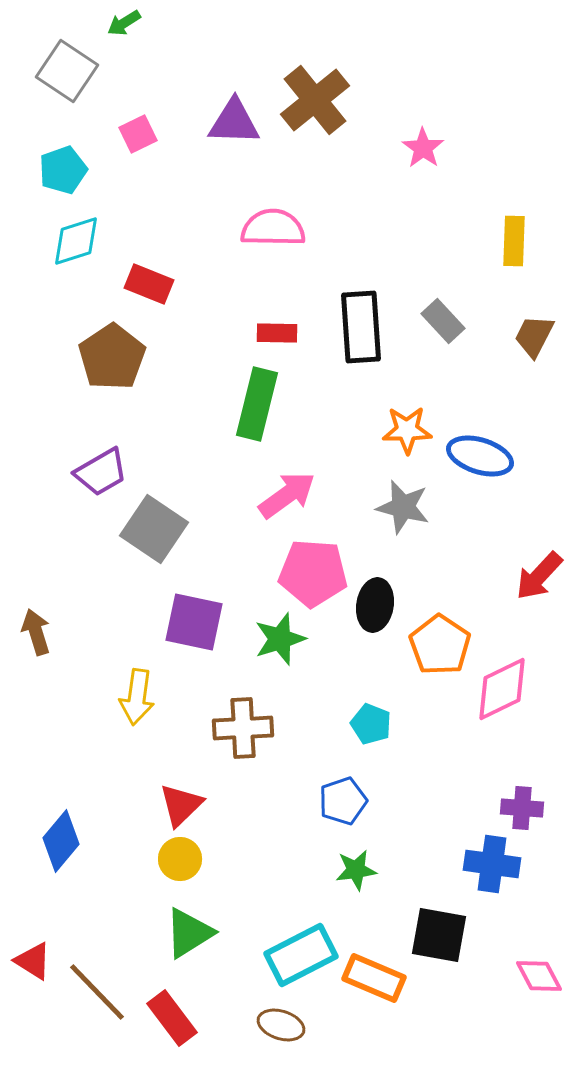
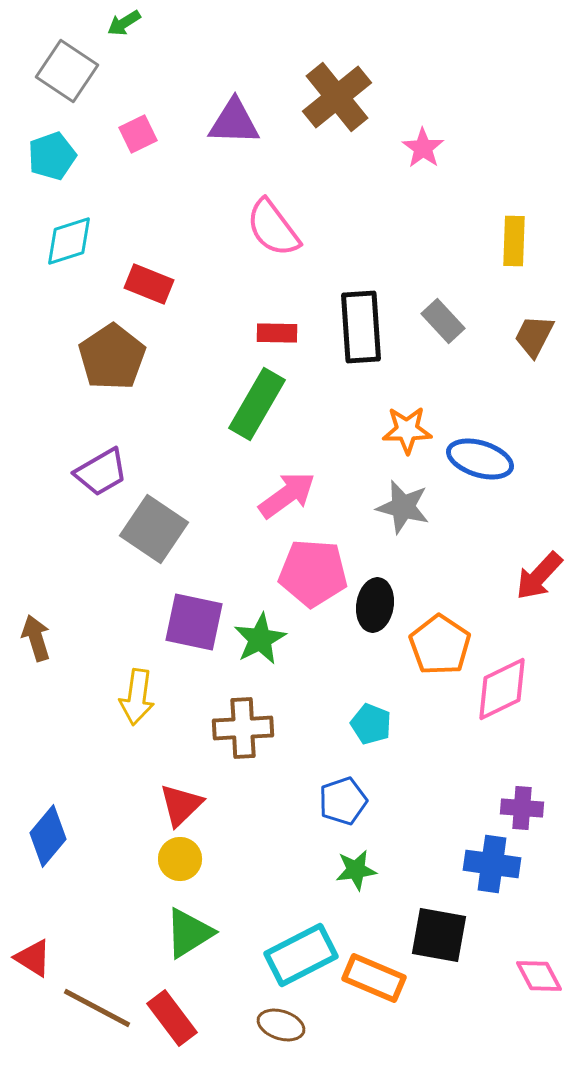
brown cross at (315, 100): moved 22 px right, 3 px up
cyan pentagon at (63, 170): moved 11 px left, 14 px up
pink semicircle at (273, 228): rotated 128 degrees counterclockwise
cyan diamond at (76, 241): moved 7 px left
green rectangle at (257, 404): rotated 16 degrees clockwise
blue ellipse at (480, 456): moved 3 px down
brown arrow at (36, 632): moved 6 px down
green star at (280, 639): moved 20 px left; rotated 10 degrees counterclockwise
blue diamond at (61, 841): moved 13 px left, 5 px up
red triangle at (33, 961): moved 3 px up
brown line at (97, 992): moved 16 px down; rotated 18 degrees counterclockwise
